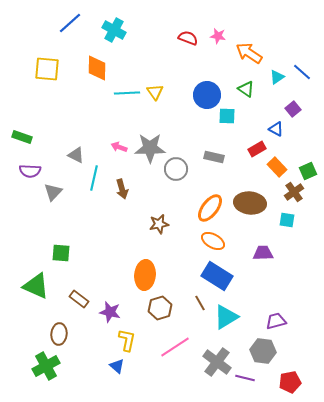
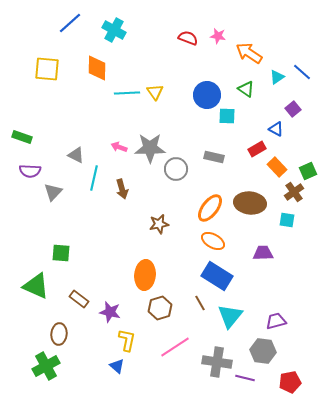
cyan triangle at (226, 317): moved 4 px right, 1 px up; rotated 20 degrees counterclockwise
gray cross at (217, 362): rotated 28 degrees counterclockwise
